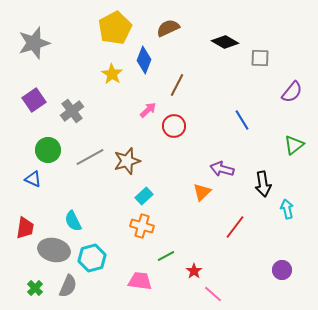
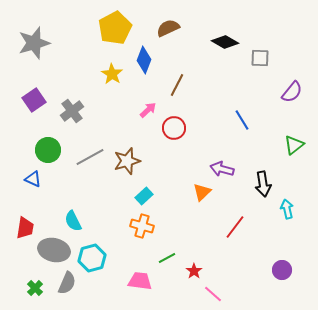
red circle: moved 2 px down
green line: moved 1 px right, 2 px down
gray semicircle: moved 1 px left, 3 px up
